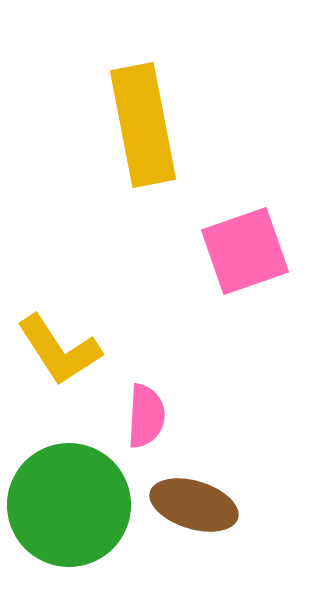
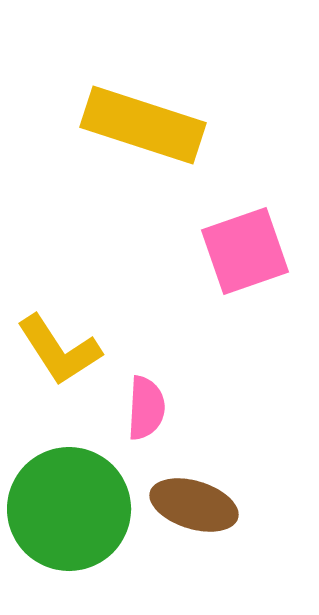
yellow rectangle: rotated 61 degrees counterclockwise
pink semicircle: moved 8 px up
green circle: moved 4 px down
